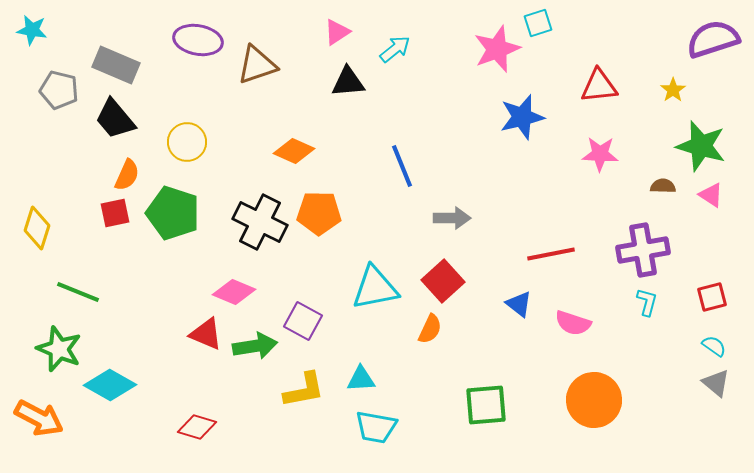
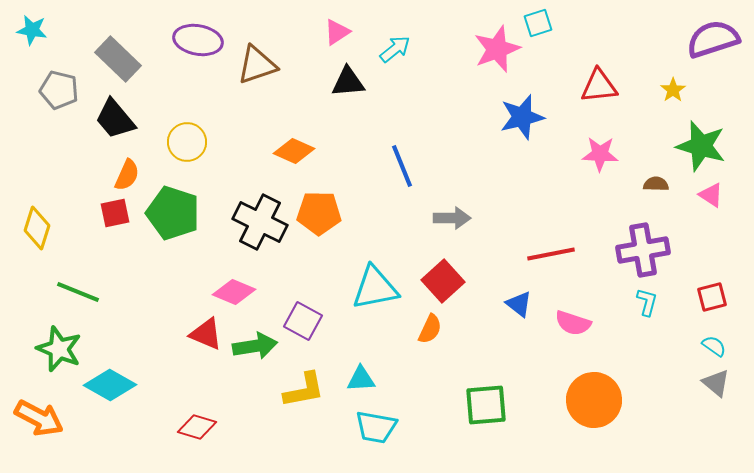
gray rectangle at (116, 65): moved 2 px right, 6 px up; rotated 21 degrees clockwise
brown semicircle at (663, 186): moved 7 px left, 2 px up
